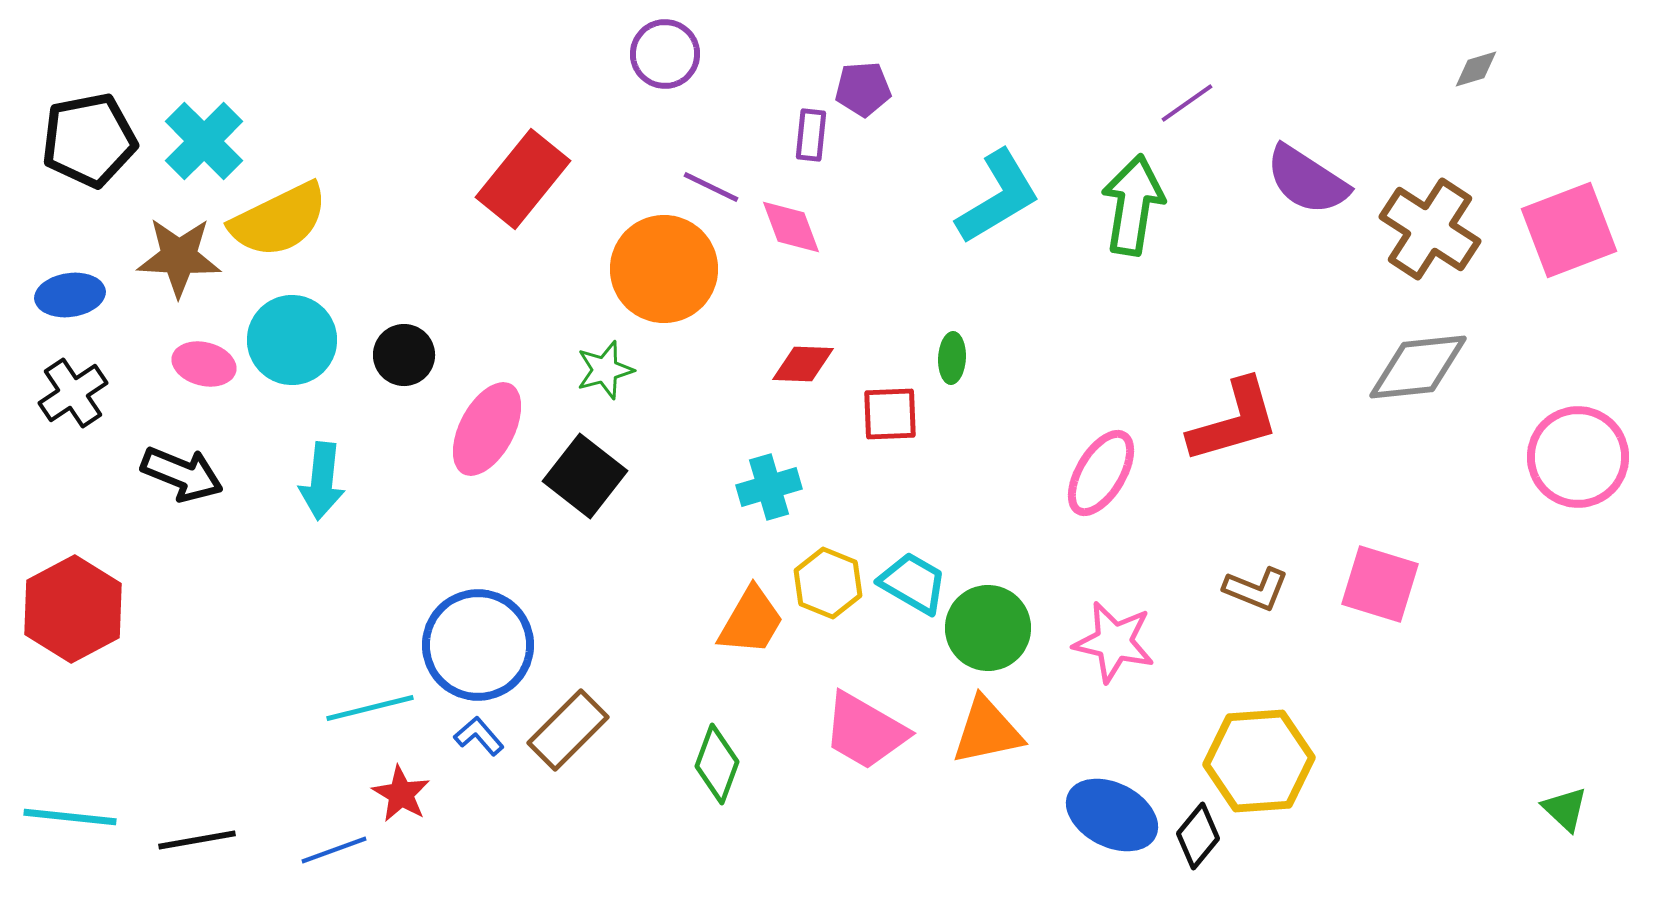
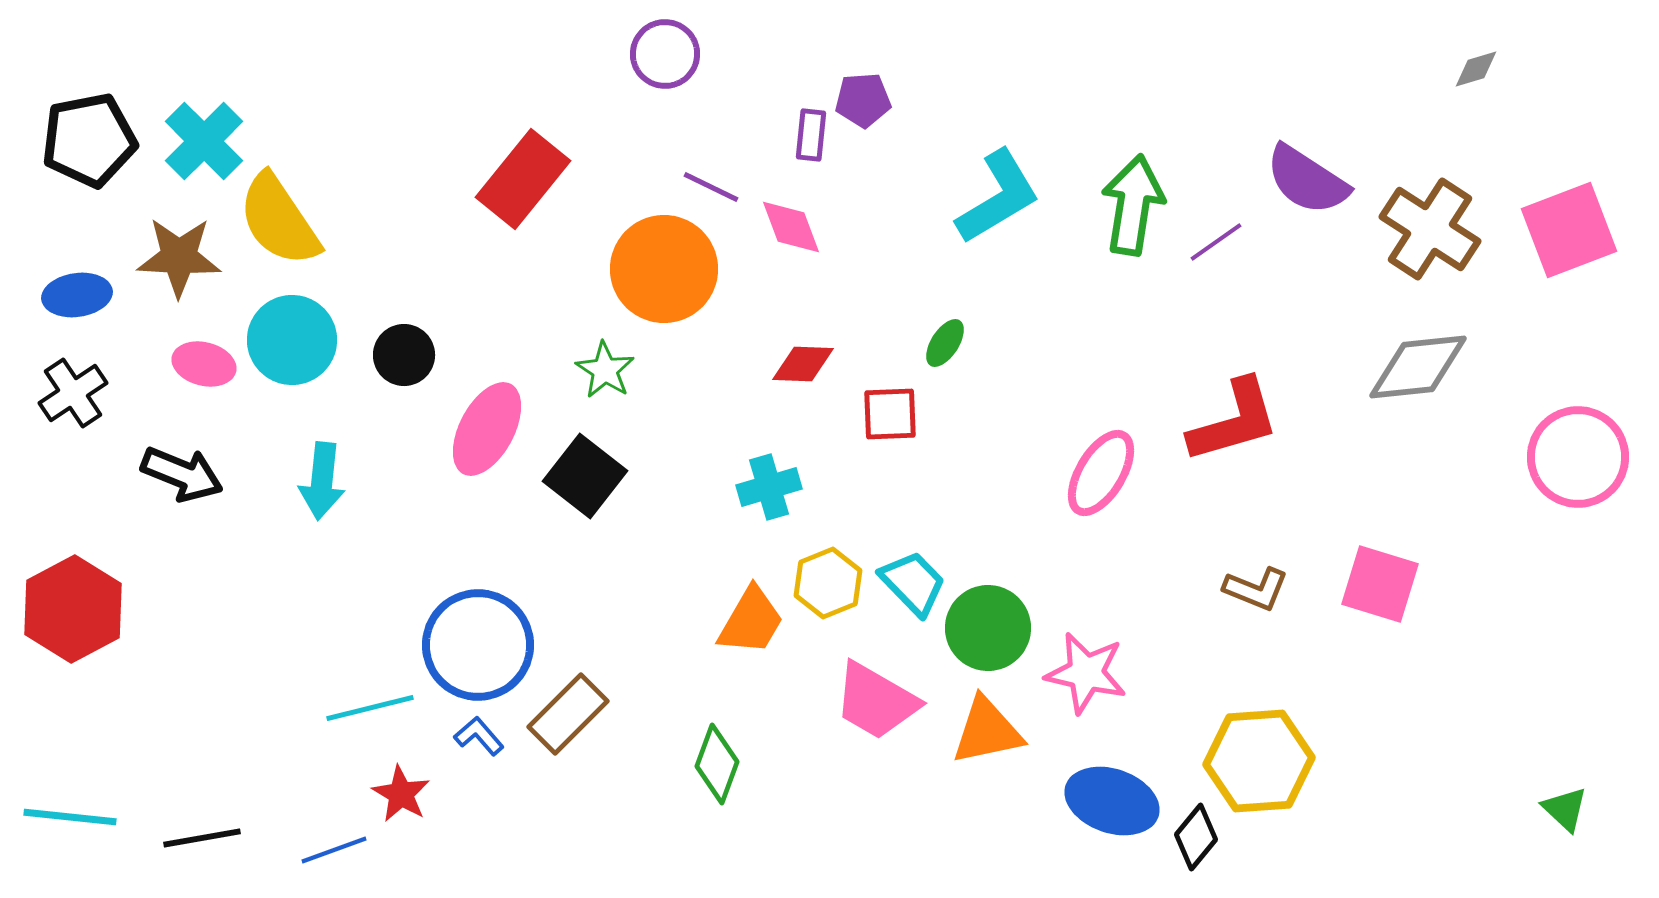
purple pentagon at (863, 89): moved 11 px down
purple line at (1187, 103): moved 29 px right, 139 px down
yellow semicircle at (279, 220): rotated 82 degrees clockwise
blue ellipse at (70, 295): moved 7 px right
green ellipse at (952, 358): moved 7 px left, 15 px up; rotated 30 degrees clockwise
green star at (605, 370): rotated 24 degrees counterclockwise
yellow hexagon at (828, 583): rotated 16 degrees clockwise
cyan trapezoid at (913, 583): rotated 16 degrees clockwise
pink star at (1114, 642): moved 28 px left, 31 px down
brown rectangle at (568, 730): moved 16 px up
pink trapezoid at (865, 731): moved 11 px right, 30 px up
blue ellipse at (1112, 815): moved 14 px up; rotated 8 degrees counterclockwise
black diamond at (1198, 836): moved 2 px left, 1 px down
black line at (197, 840): moved 5 px right, 2 px up
